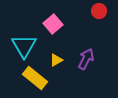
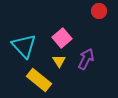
pink square: moved 9 px right, 14 px down
cyan triangle: rotated 12 degrees counterclockwise
yellow triangle: moved 3 px right, 1 px down; rotated 32 degrees counterclockwise
yellow rectangle: moved 4 px right, 2 px down
